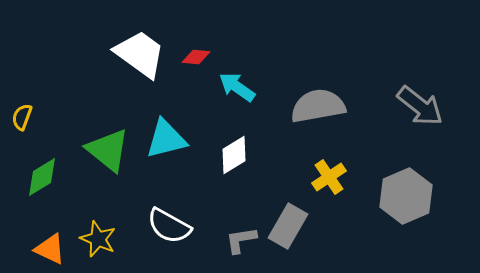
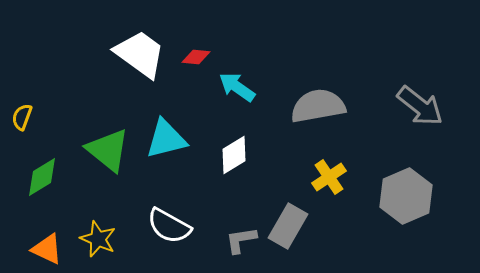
orange triangle: moved 3 px left
